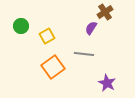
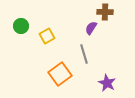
brown cross: rotated 35 degrees clockwise
gray line: rotated 66 degrees clockwise
orange square: moved 7 px right, 7 px down
